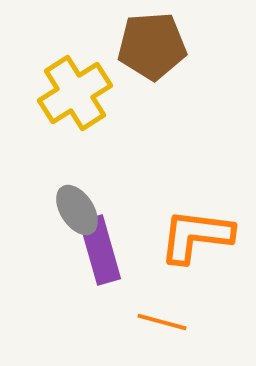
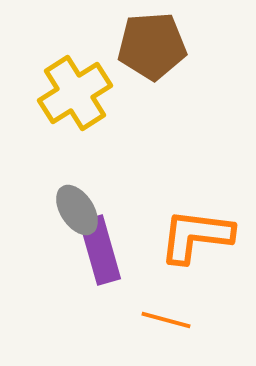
orange line: moved 4 px right, 2 px up
